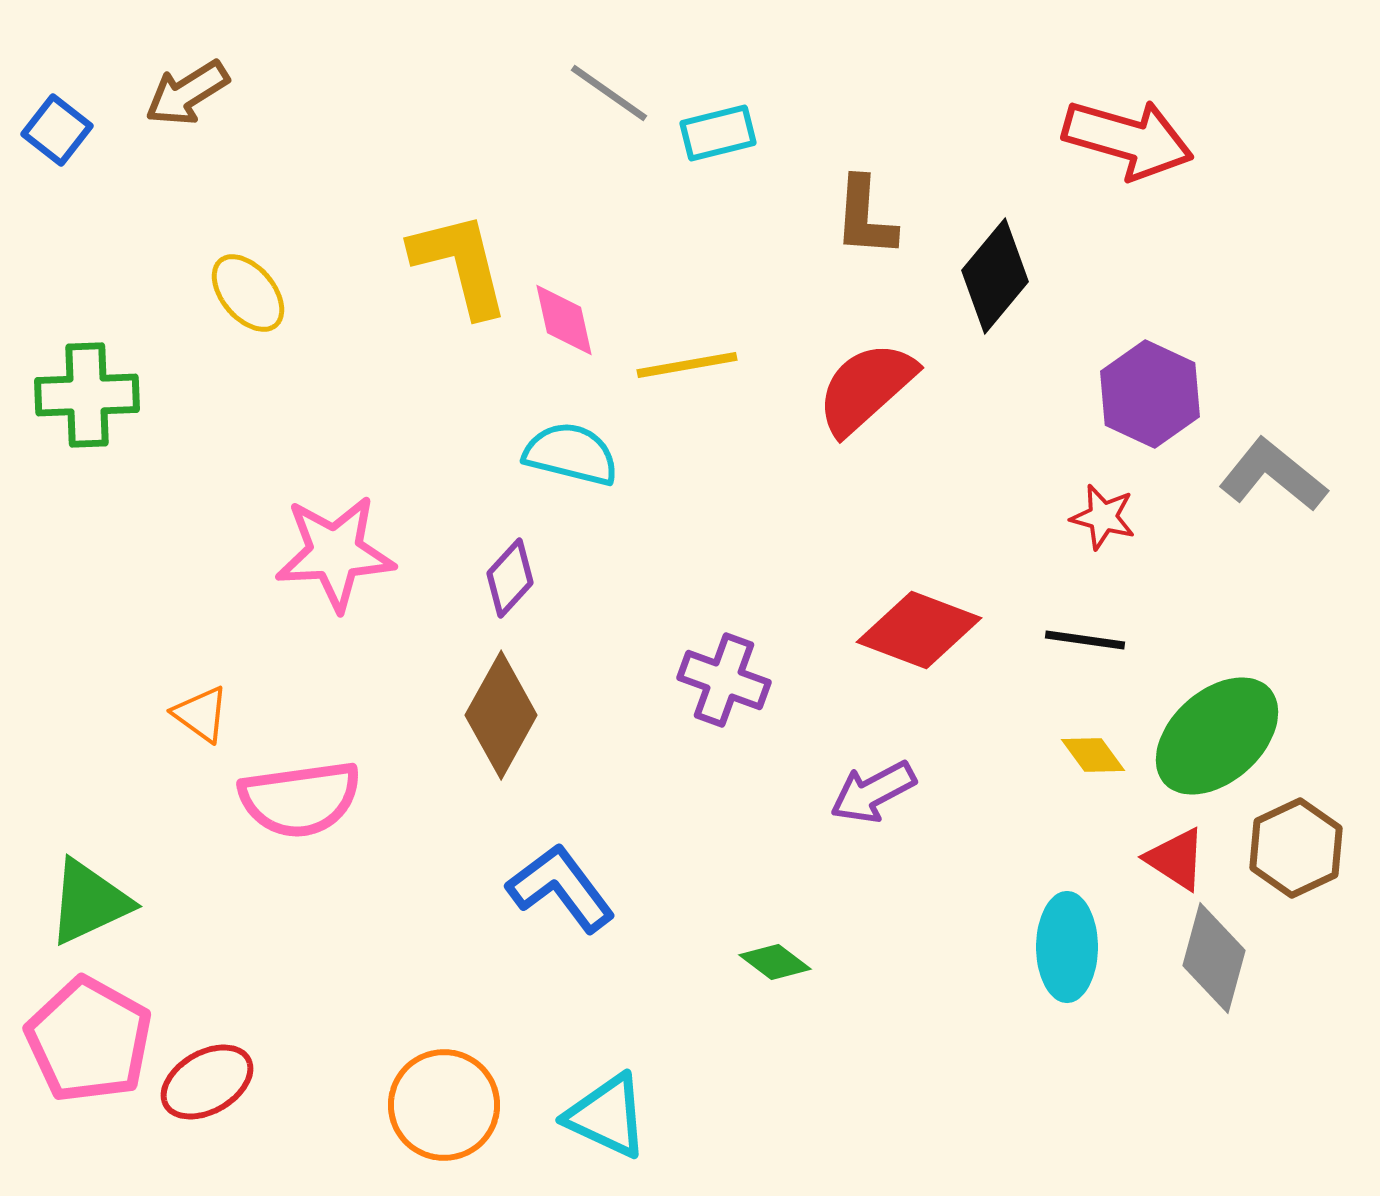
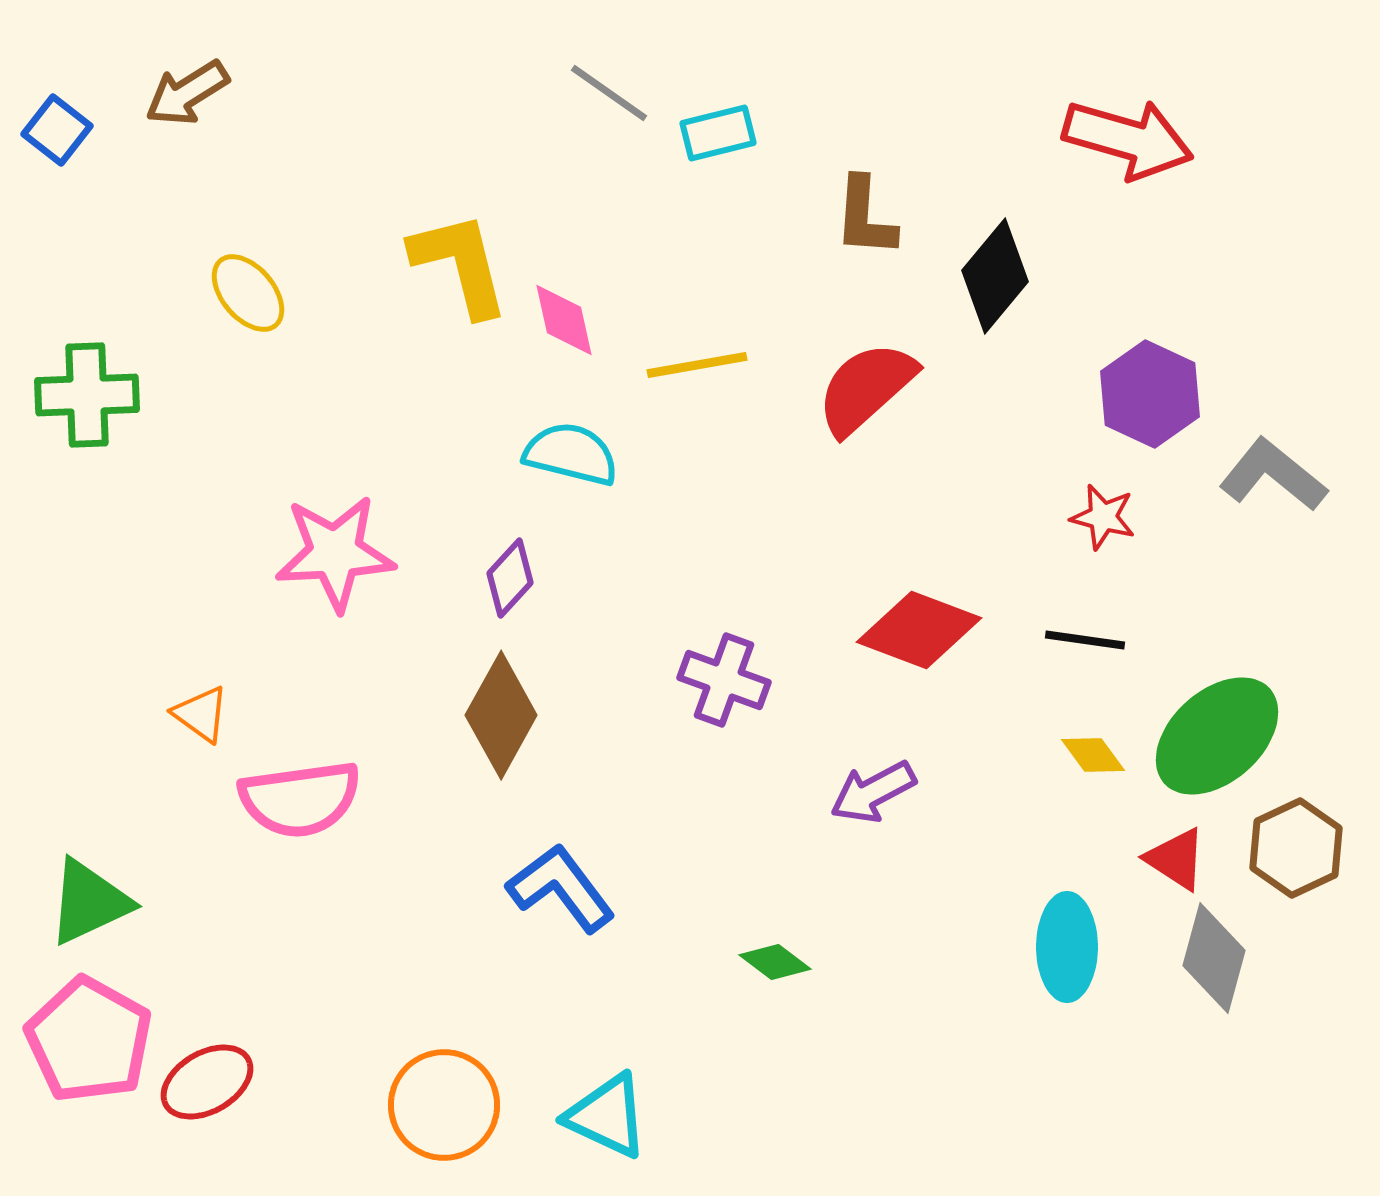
yellow line: moved 10 px right
